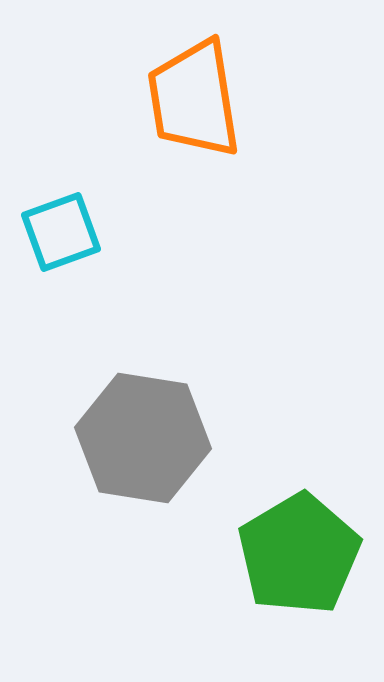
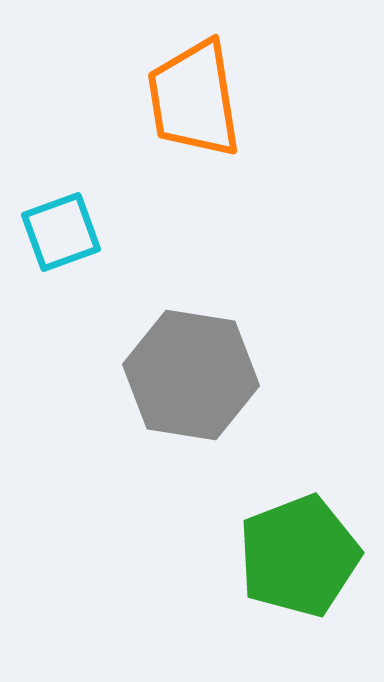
gray hexagon: moved 48 px right, 63 px up
green pentagon: moved 2 px down; rotated 10 degrees clockwise
